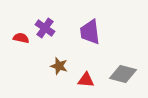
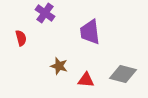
purple cross: moved 15 px up
red semicircle: rotated 63 degrees clockwise
